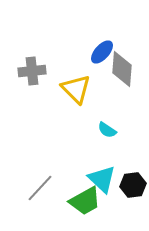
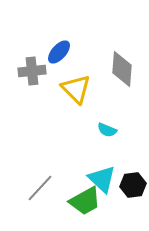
blue ellipse: moved 43 px left
cyan semicircle: rotated 12 degrees counterclockwise
